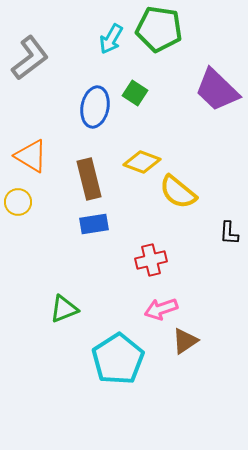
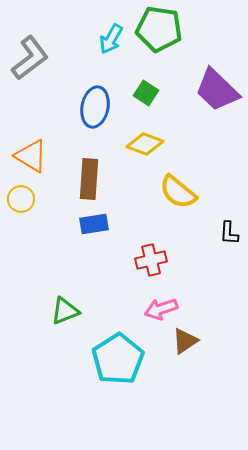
green square: moved 11 px right
yellow diamond: moved 3 px right, 18 px up
brown rectangle: rotated 18 degrees clockwise
yellow circle: moved 3 px right, 3 px up
green triangle: moved 1 px right, 2 px down
